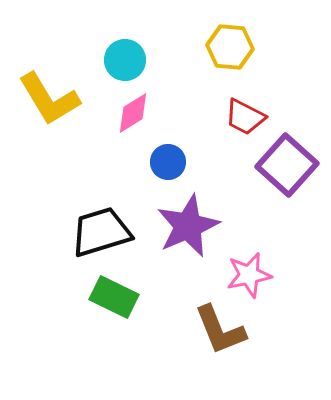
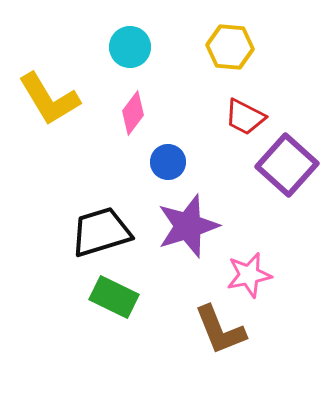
cyan circle: moved 5 px right, 13 px up
pink diamond: rotated 21 degrees counterclockwise
purple star: rotated 6 degrees clockwise
